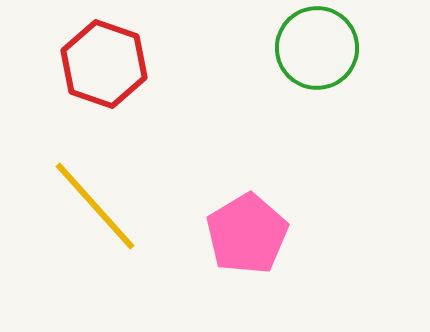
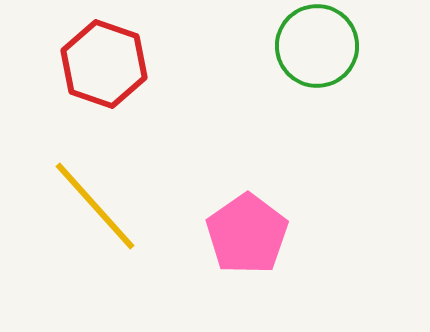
green circle: moved 2 px up
pink pentagon: rotated 4 degrees counterclockwise
